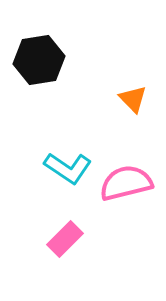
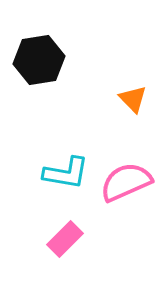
cyan L-shape: moved 2 px left, 5 px down; rotated 24 degrees counterclockwise
pink semicircle: moved 1 px up; rotated 10 degrees counterclockwise
